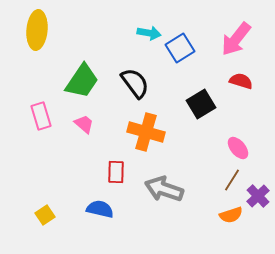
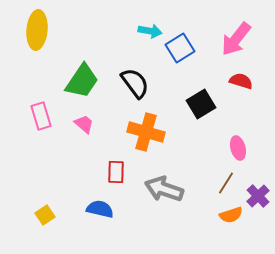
cyan arrow: moved 1 px right, 2 px up
pink ellipse: rotated 25 degrees clockwise
brown line: moved 6 px left, 3 px down
